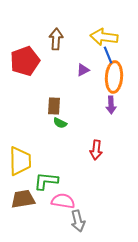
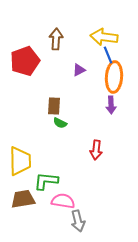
purple triangle: moved 4 px left
